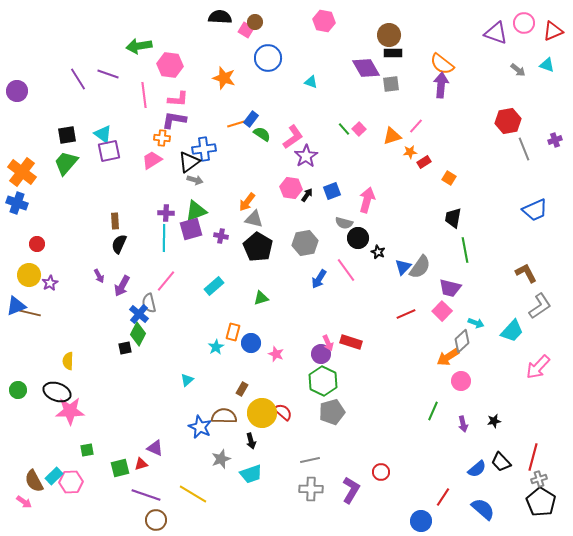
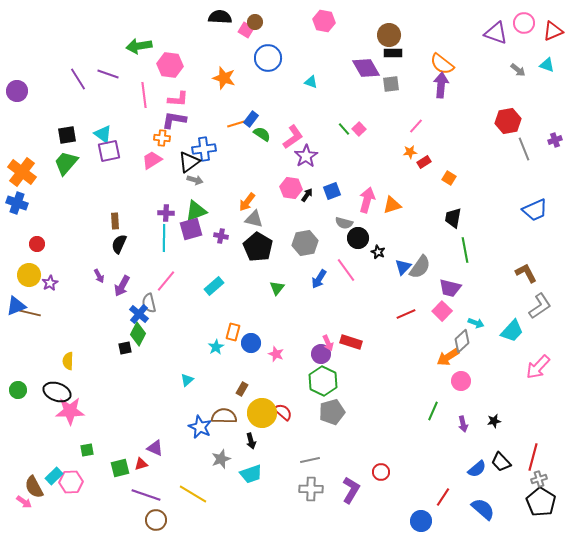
orange triangle at (392, 136): moved 69 px down
green triangle at (261, 298): moved 16 px right, 10 px up; rotated 35 degrees counterclockwise
brown semicircle at (34, 481): moved 6 px down
